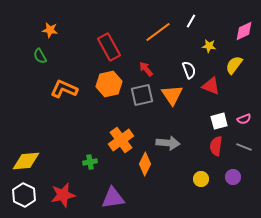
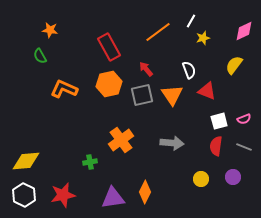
yellow star: moved 6 px left, 8 px up; rotated 24 degrees counterclockwise
red triangle: moved 4 px left, 5 px down
gray arrow: moved 4 px right
orange diamond: moved 28 px down
